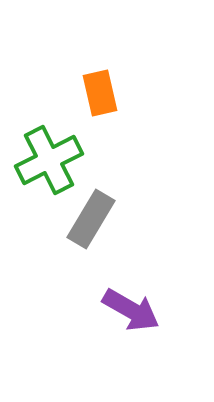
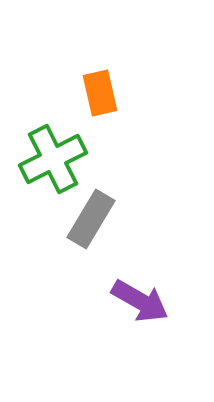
green cross: moved 4 px right, 1 px up
purple arrow: moved 9 px right, 9 px up
